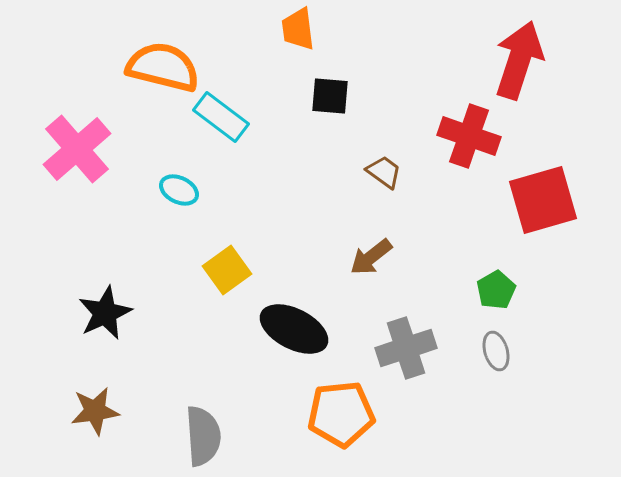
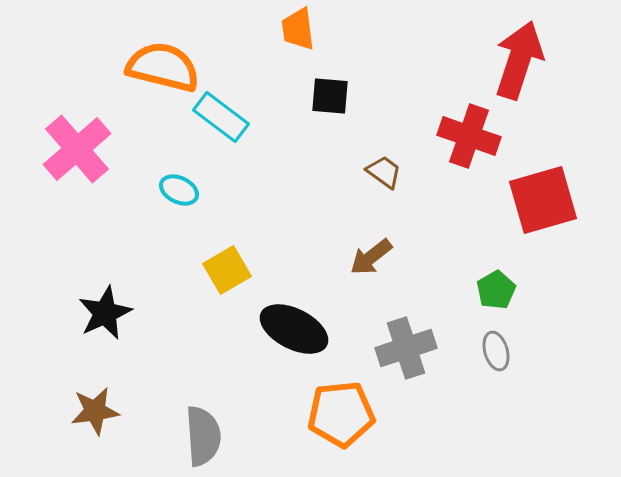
yellow square: rotated 6 degrees clockwise
